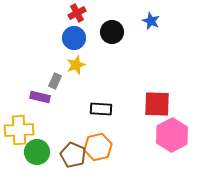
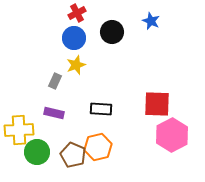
purple rectangle: moved 14 px right, 16 px down
